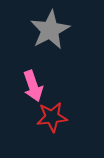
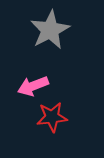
pink arrow: rotated 88 degrees clockwise
